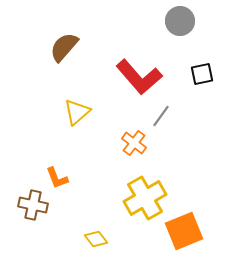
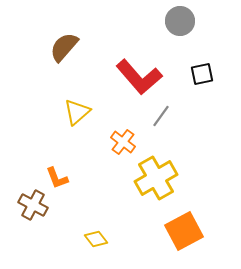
orange cross: moved 11 px left, 1 px up
yellow cross: moved 11 px right, 20 px up
brown cross: rotated 16 degrees clockwise
orange square: rotated 6 degrees counterclockwise
